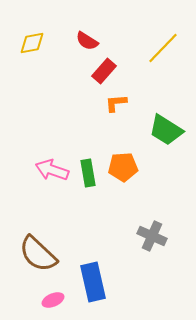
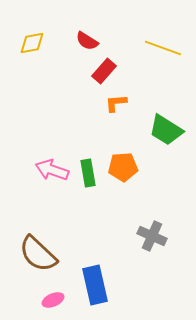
yellow line: rotated 66 degrees clockwise
blue rectangle: moved 2 px right, 3 px down
